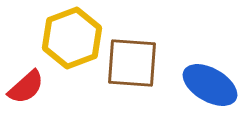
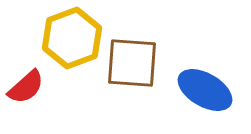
blue ellipse: moved 5 px left, 5 px down
